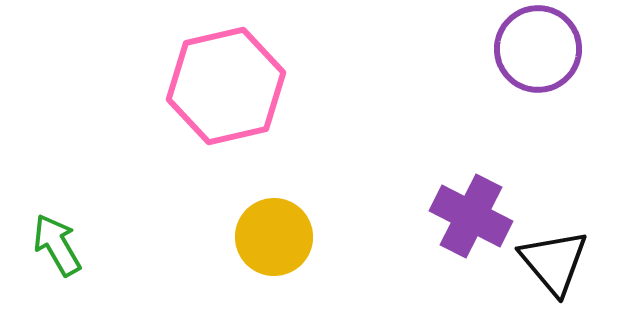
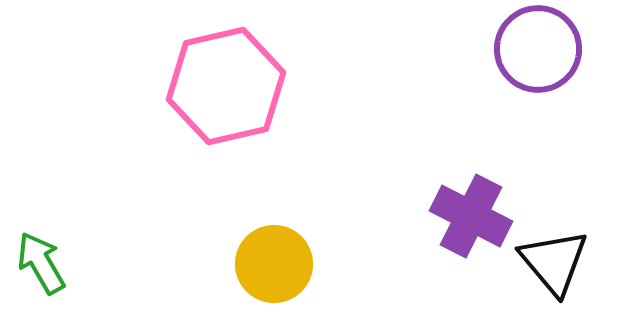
yellow circle: moved 27 px down
green arrow: moved 16 px left, 18 px down
